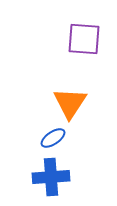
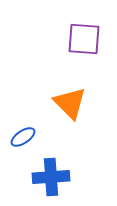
orange triangle: rotated 18 degrees counterclockwise
blue ellipse: moved 30 px left, 1 px up
